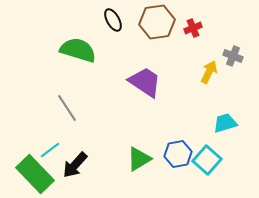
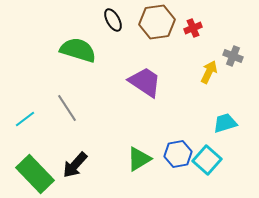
cyan line: moved 25 px left, 31 px up
